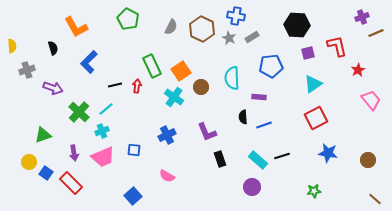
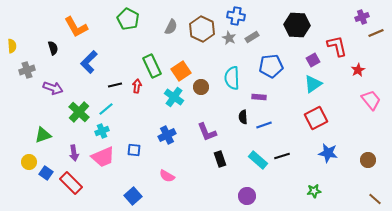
purple square at (308, 53): moved 5 px right, 7 px down; rotated 16 degrees counterclockwise
purple circle at (252, 187): moved 5 px left, 9 px down
